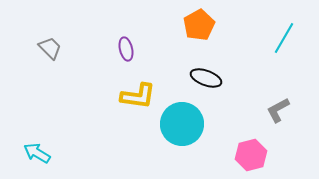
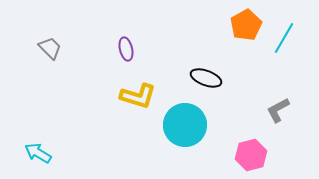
orange pentagon: moved 47 px right
yellow L-shape: rotated 9 degrees clockwise
cyan circle: moved 3 px right, 1 px down
cyan arrow: moved 1 px right
